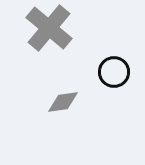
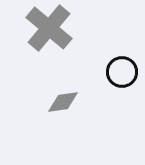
black circle: moved 8 px right
